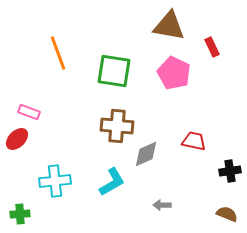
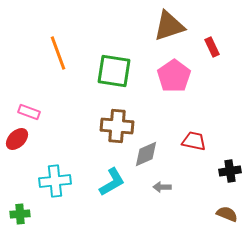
brown triangle: rotated 28 degrees counterclockwise
pink pentagon: moved 3 px down; rotated 12 degrees clockwise
gray arrow: moved 18 px up
